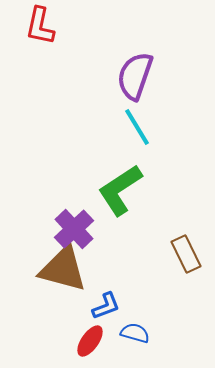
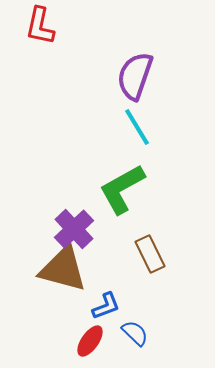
green L-shape: moved 2 px right, 1 px up; rotated 4 degrees clockwise
brown rectangle: moved 36 px left
blue semicircle: rotated 28 degrees clockwise
